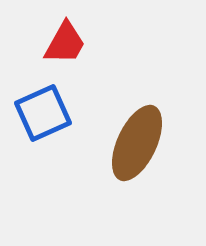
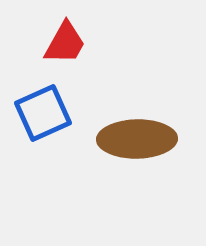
brown ellipse: moved 4 px up; rotated 64 degrees clockwise
